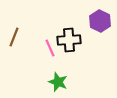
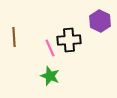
brown line: rotated 24 degrees counterclockwise
green star: moved 8 px left, 6 px up
